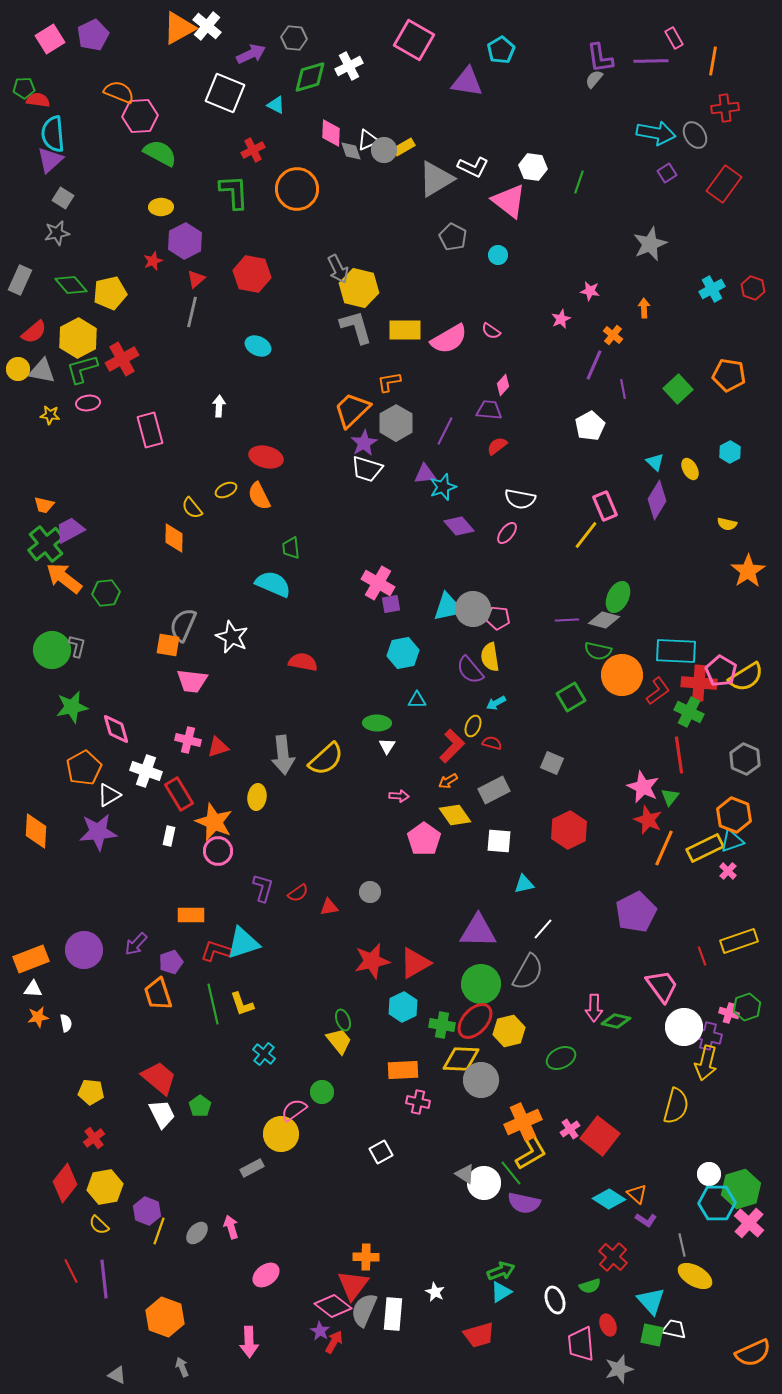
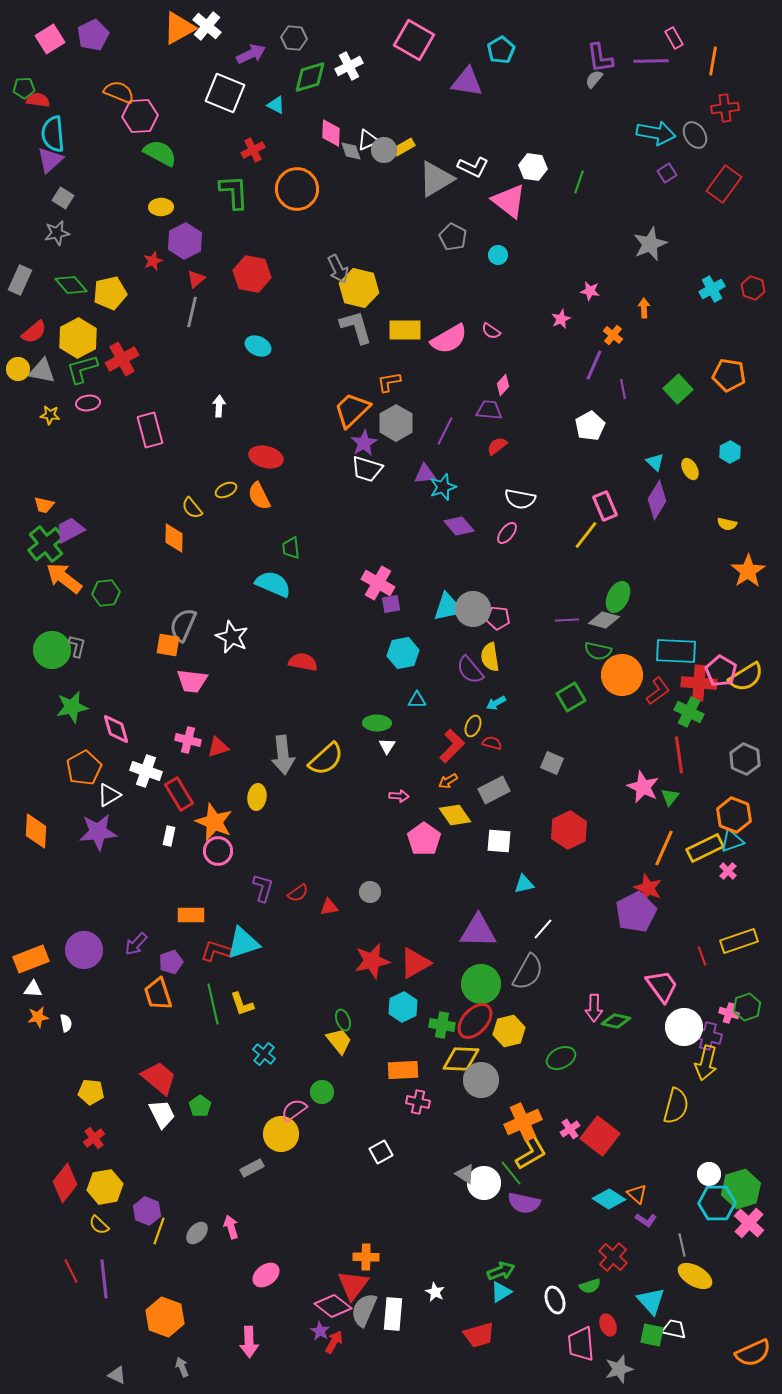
red star at (648, 820): moved 68 px down
